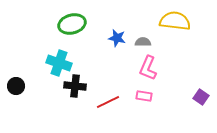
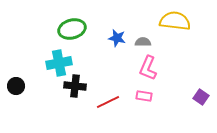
green ellipse: moved 5 px down
cyan cross: rotated 30 degrees counterclockwise
